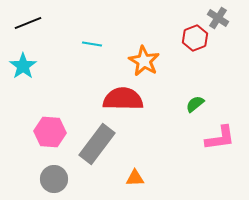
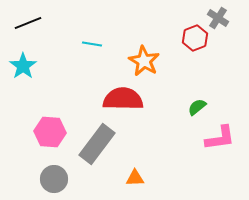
green semicircle: moved 2 px right, 3 px down
